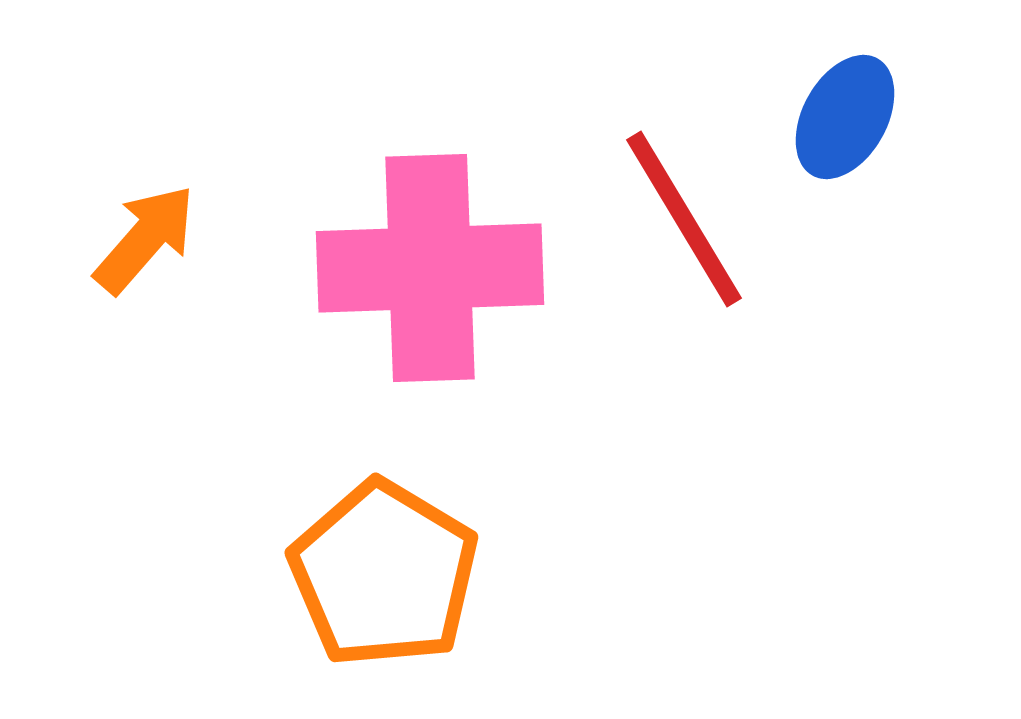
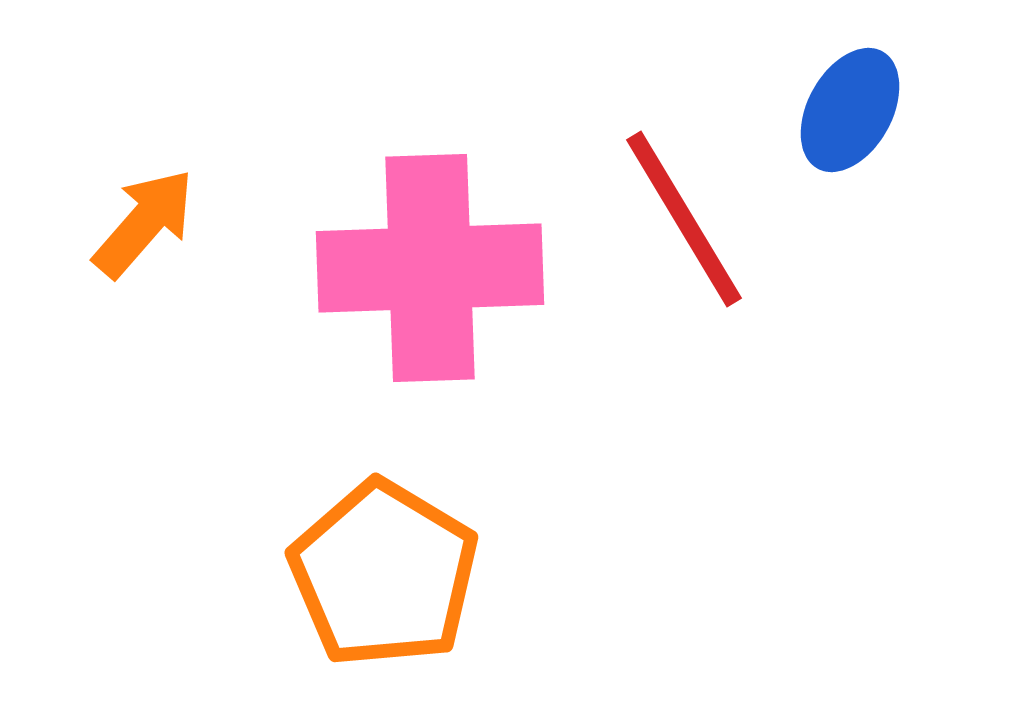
blue ellipse: moved 5 px right, 7 px up
orange arrow: moved 1 px left, 16 px up
